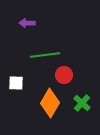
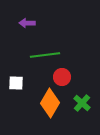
red circle: moved 2 px left, 2 px down
